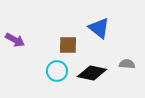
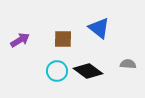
purple arrow: moved 5 px right; rotated 60 degrees counterclockwise
brown square: moved 5 px left, 6 px up
gray semicircle: moved 1 px right
black diamond: moved 4 px left, 2 px up; rotated 24 degrees clockwise
